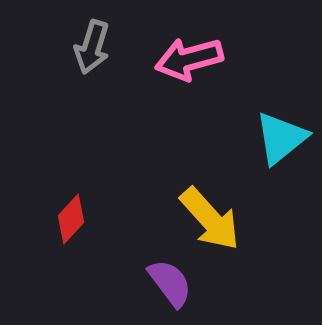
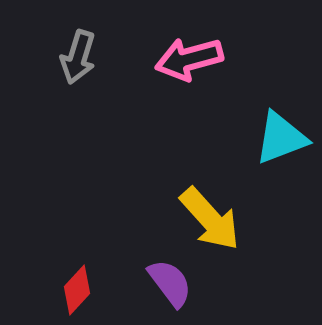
gray arrow: moved 14 px left, 10 px down
cyan triangle: rotated 18 degrees clockwise
red diamond: moved 6 px right, 71 px down
